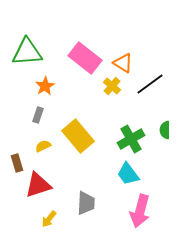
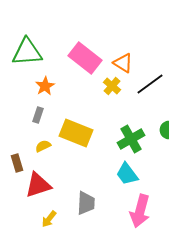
yellow rectangle: moved 2 px left, 3 px up; rotated 28 degrees counterclockwise
cyan trapezoid: moved 1 px left
